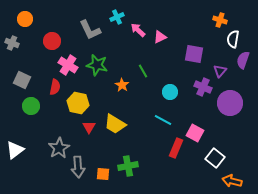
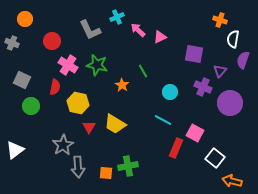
gray star: moved 4 px right, 3 px up
orange square: moved 3 px right, 1 px up
